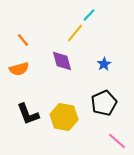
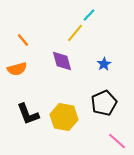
orange semicircle: moved 2 px left
